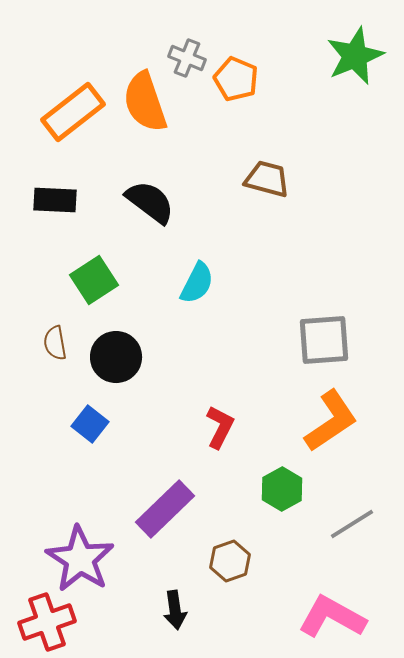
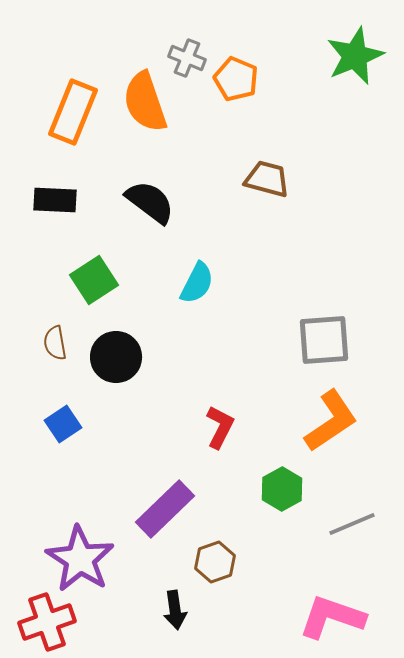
orange rectangle: rotated 30 degrees counterclockwise
blue square: moved 27 px left; rotated 18 degrees clockwise
gray line: rotated 9 degrees clockwise
brown hexagon: moved 15 px left, 1 px down
pink L-shape: rotated 10 degrees counterclockwise
